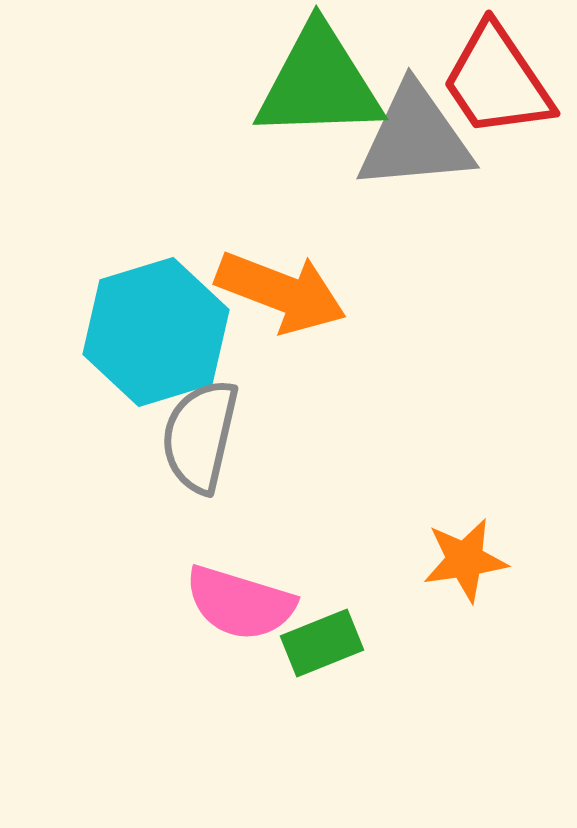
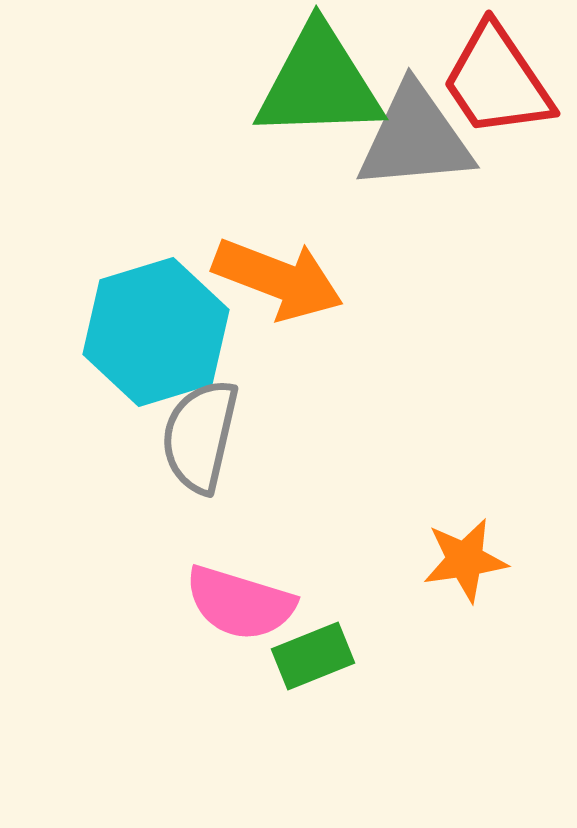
orange arrow: moved 3 px left, 13 px up
green rectangle: moved 9 px left, 13 px down
